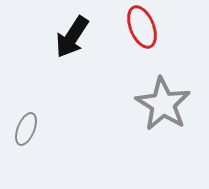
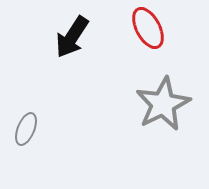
red ellipse: moved 6 px right, 1 px down; rotated 6 degrees counterclockwise
gray star: rotated 14 degrees clockwise
